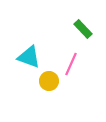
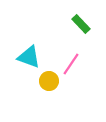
green rectangle: moved 2 px left, 5 px up
pink line: rotated 10 degrees clockwise
